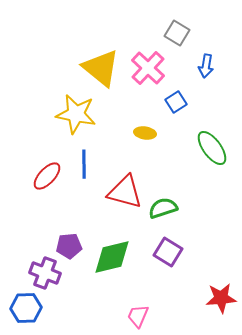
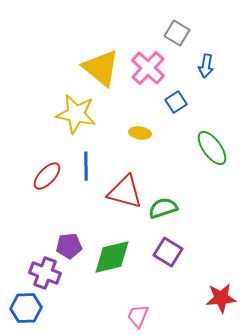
yellow ellipse: moved 5 px left
blue line: moved 2 px right, 2 px down
